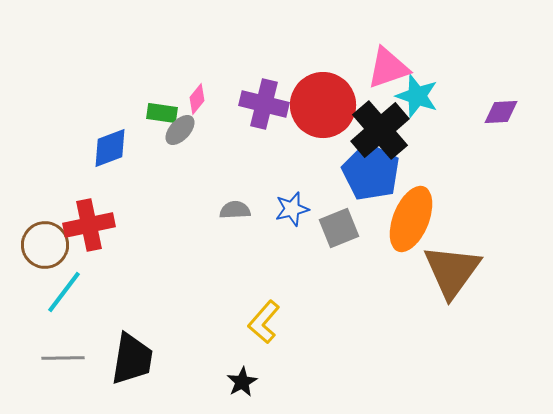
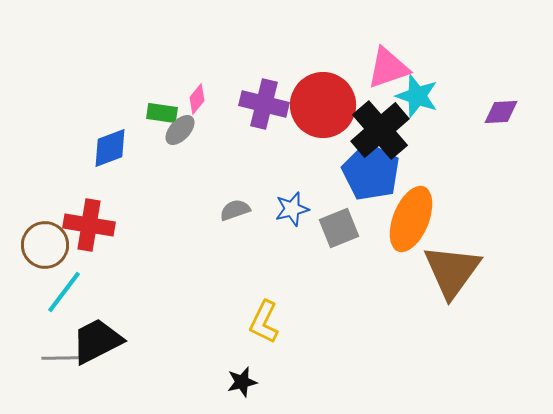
gray semicircle: rotated 16 degrees counterclockwise
red cross: rotated 21 degrees clockwise
yellow L-shape: rotated 15 degrees counterclockwise
black trapezoid: moved 35 px left, 18 px up; rotated 126 degrees counterclockwise
black star: rotated 16 degrees clockwise
